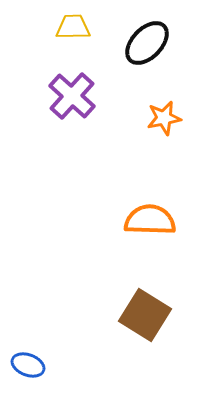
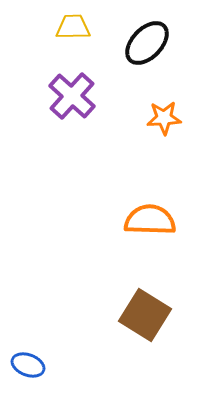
orange star: rotated 8 degrees clockwise
